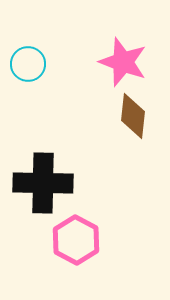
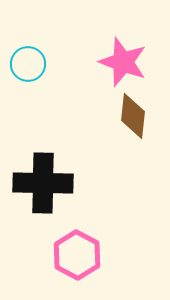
pink hexagon: moved 1 px right, 15 px down
